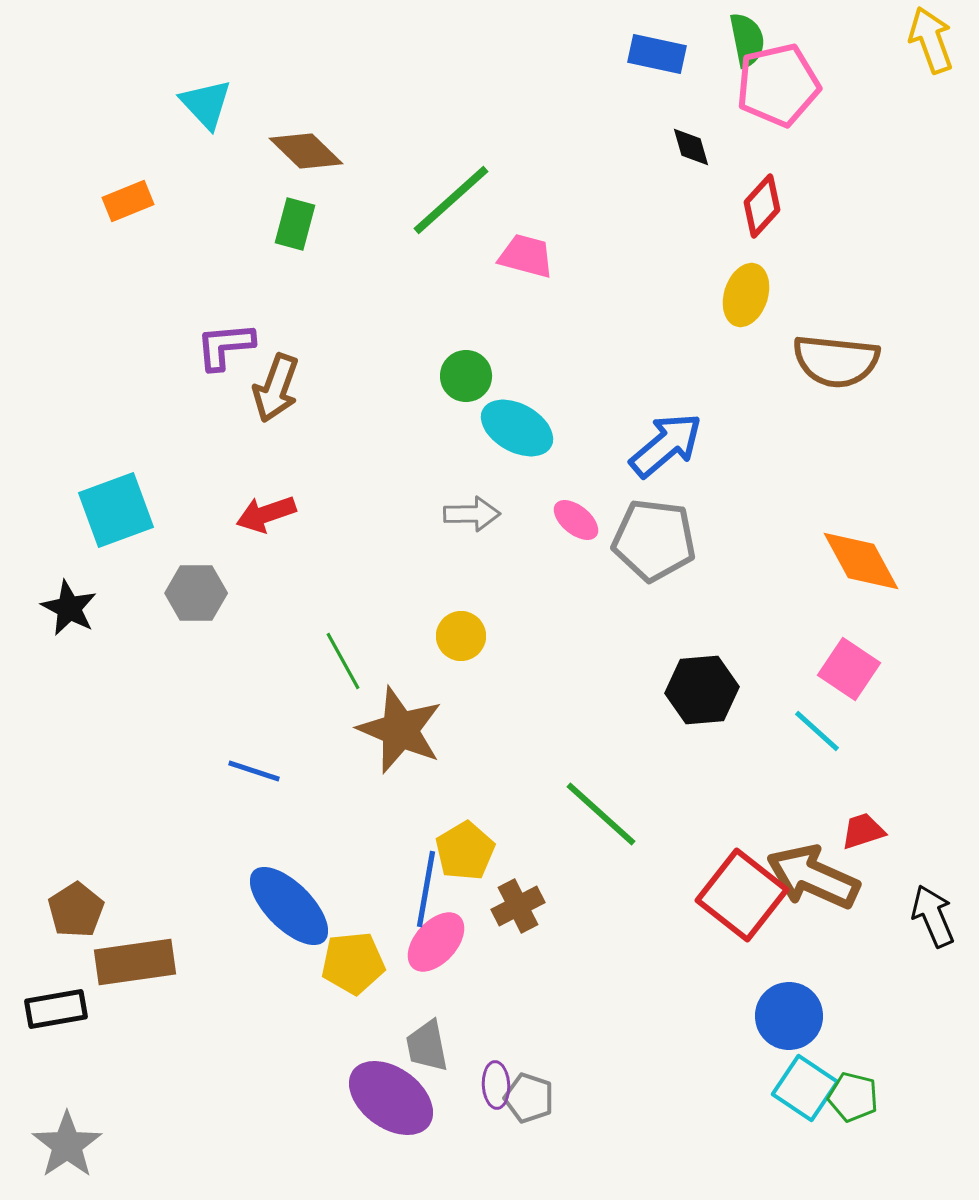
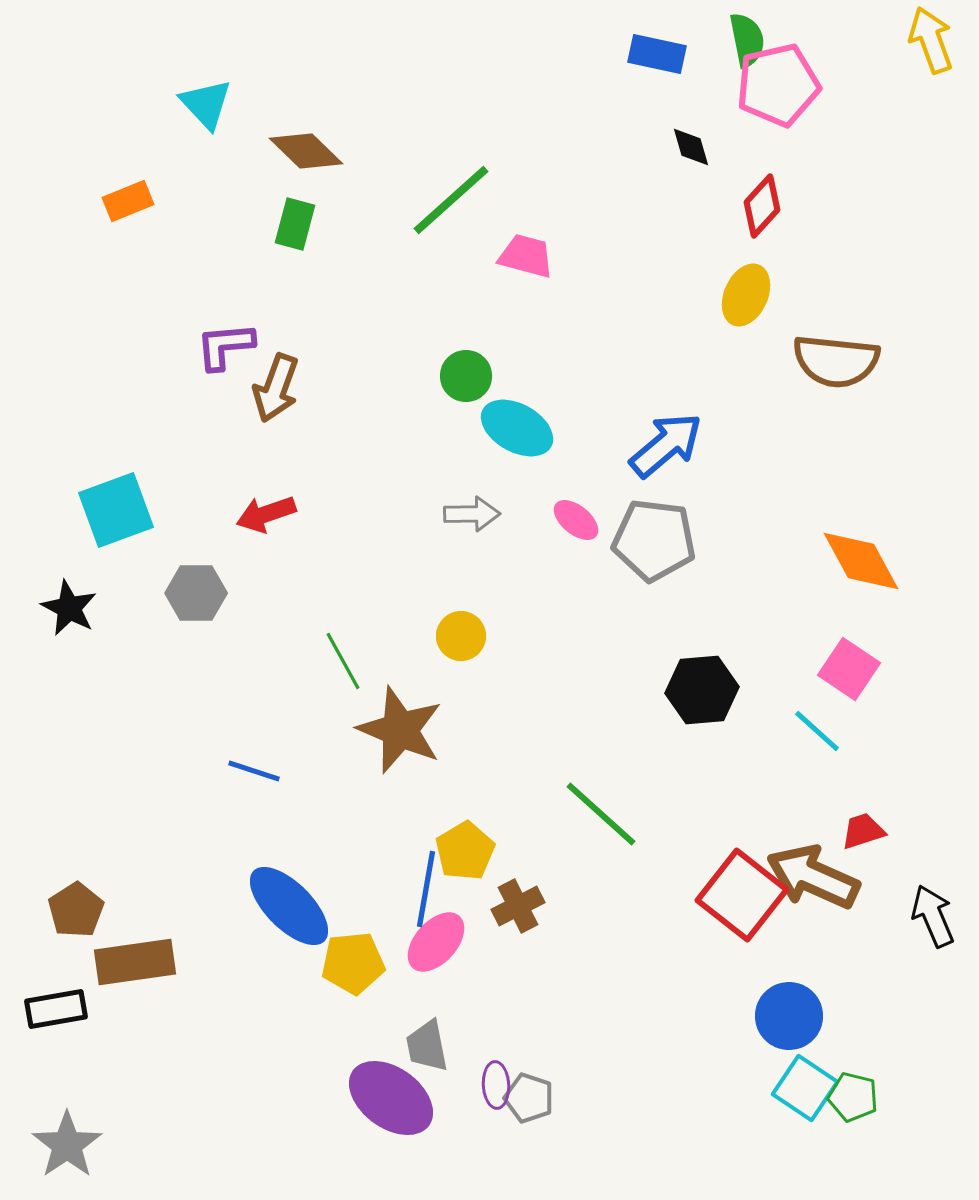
yellow ellipse at (746, 295): rotated 6 degrees clockwise
